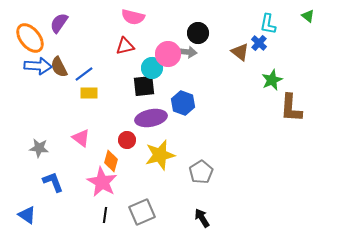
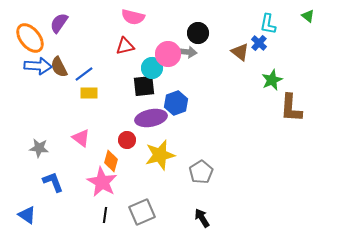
blue hexagon: moved 7 px left; rotated 20 degrees clockwise
